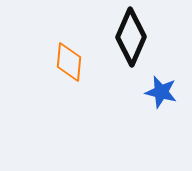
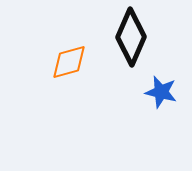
orange diamond: rotated 69 degrees clockwise
